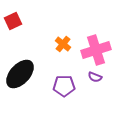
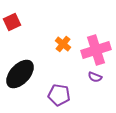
red square: moved 1 px left, 1 px down
purple pentagon: moved 5 px left, 9 px down; rotated 10 degrees clockwise
